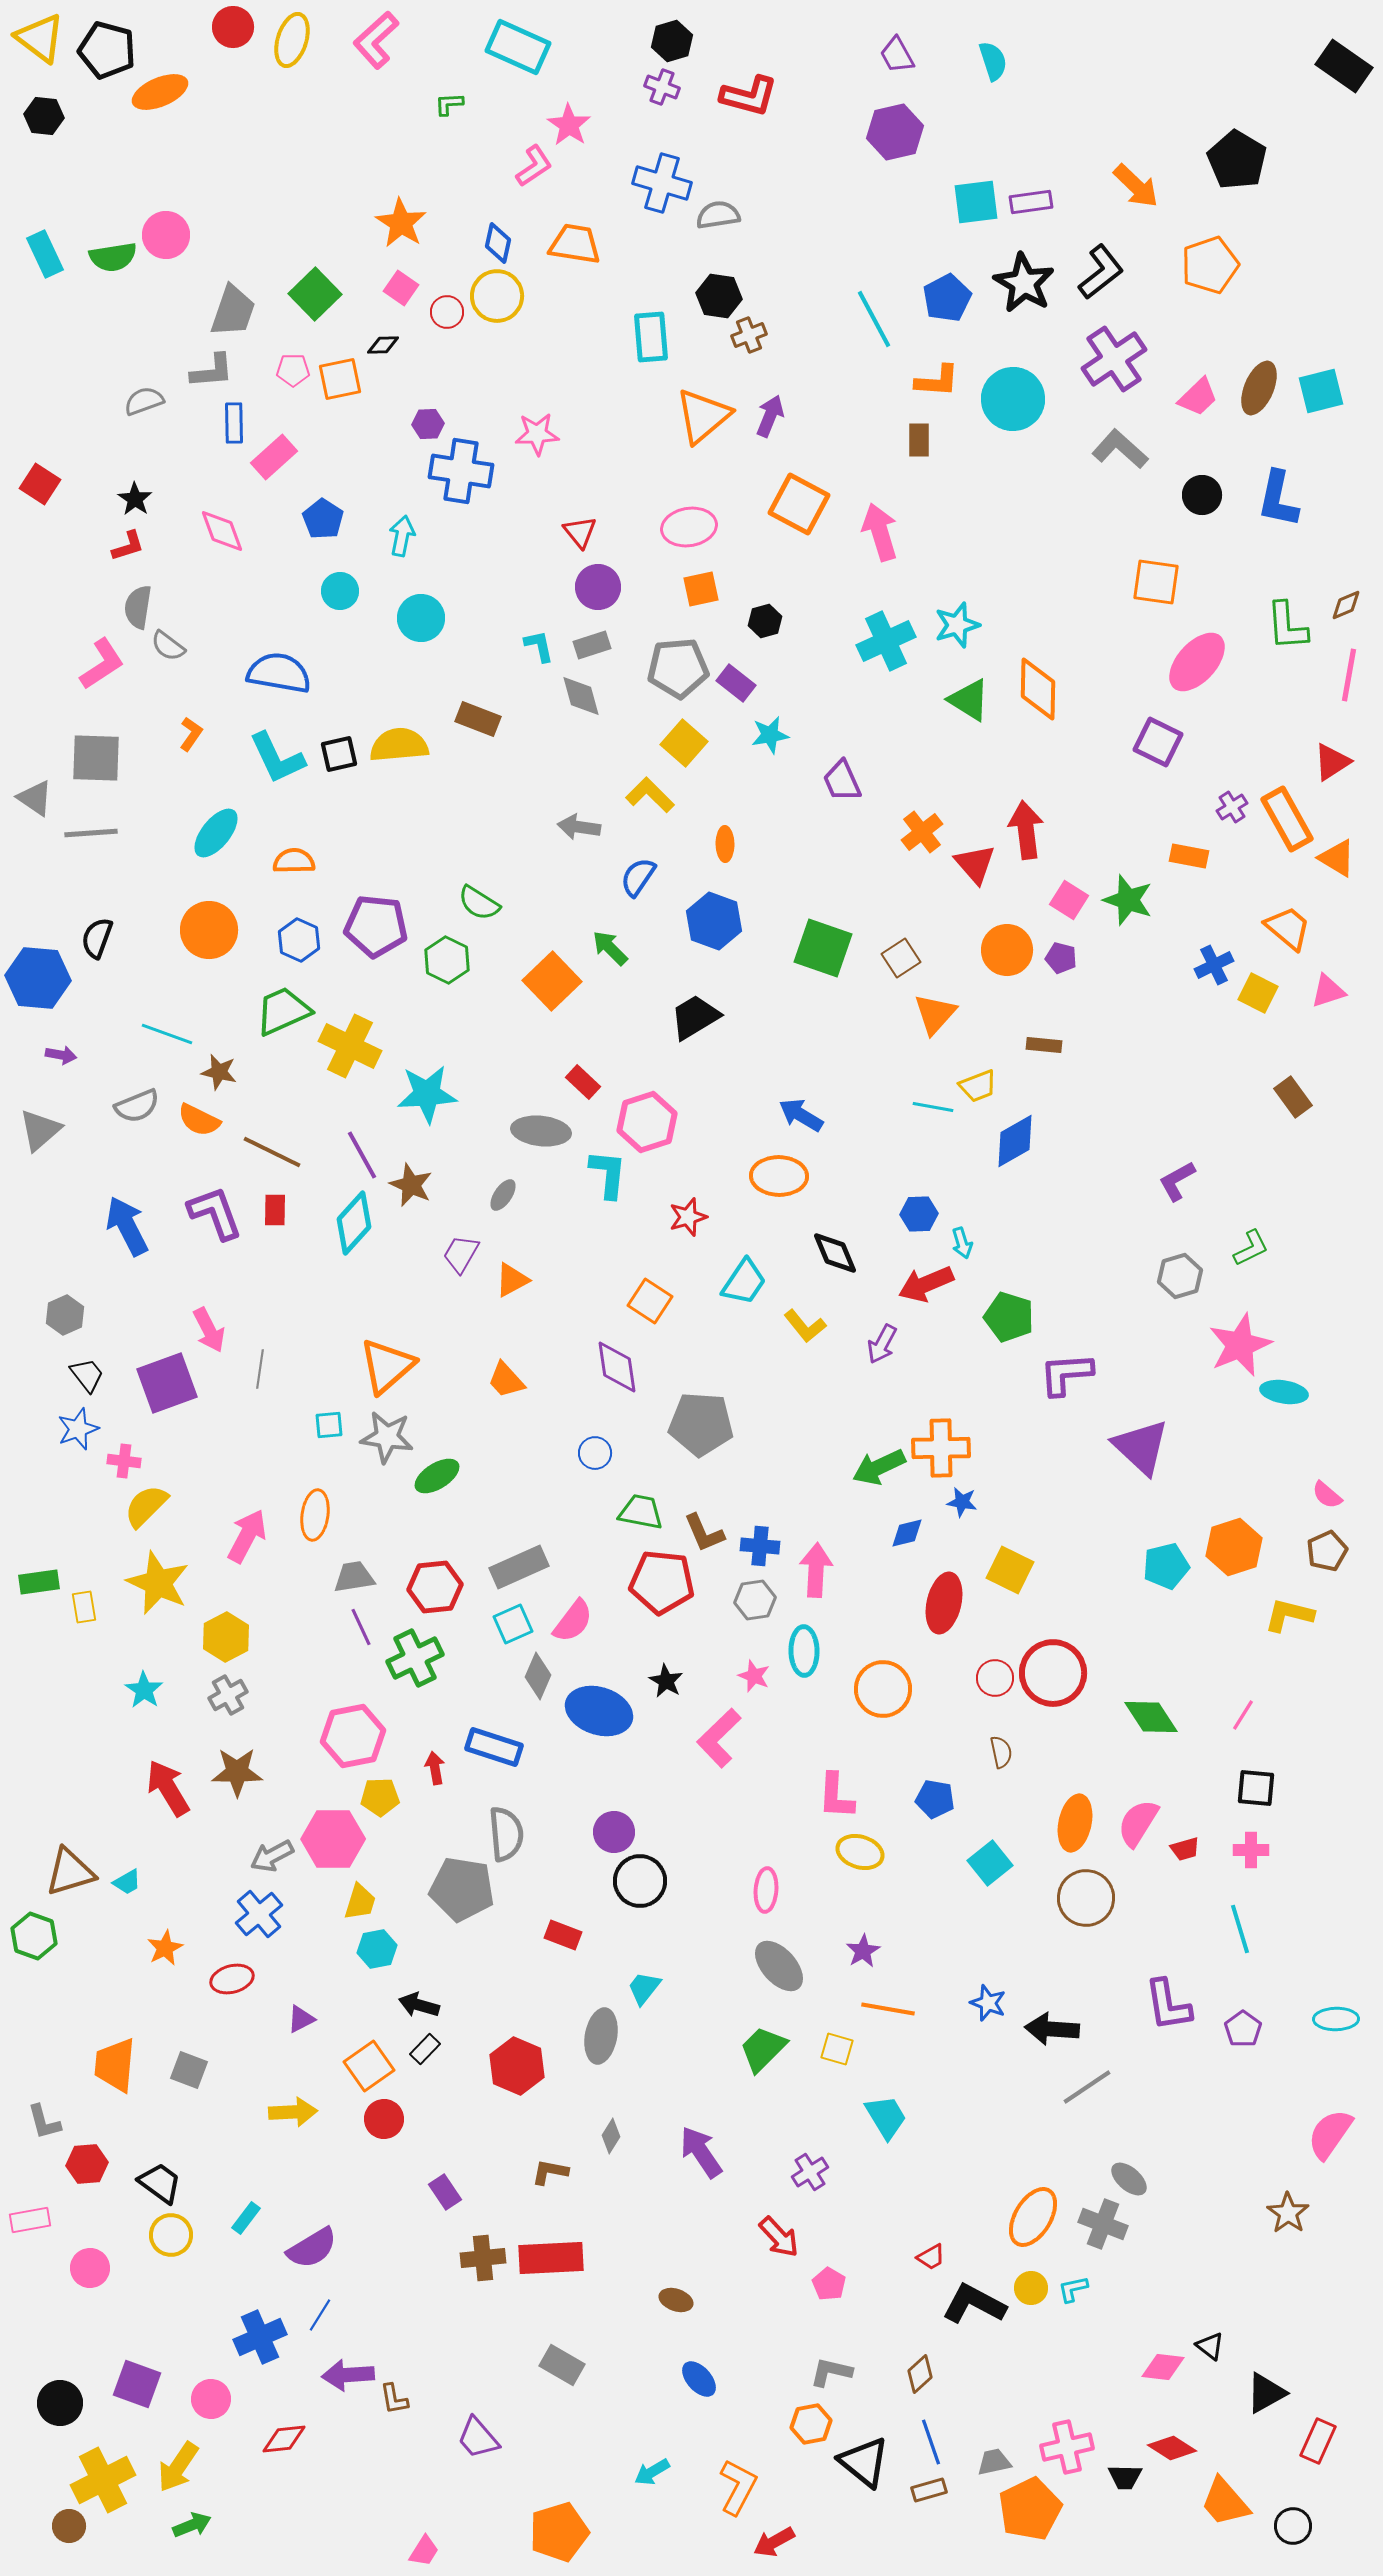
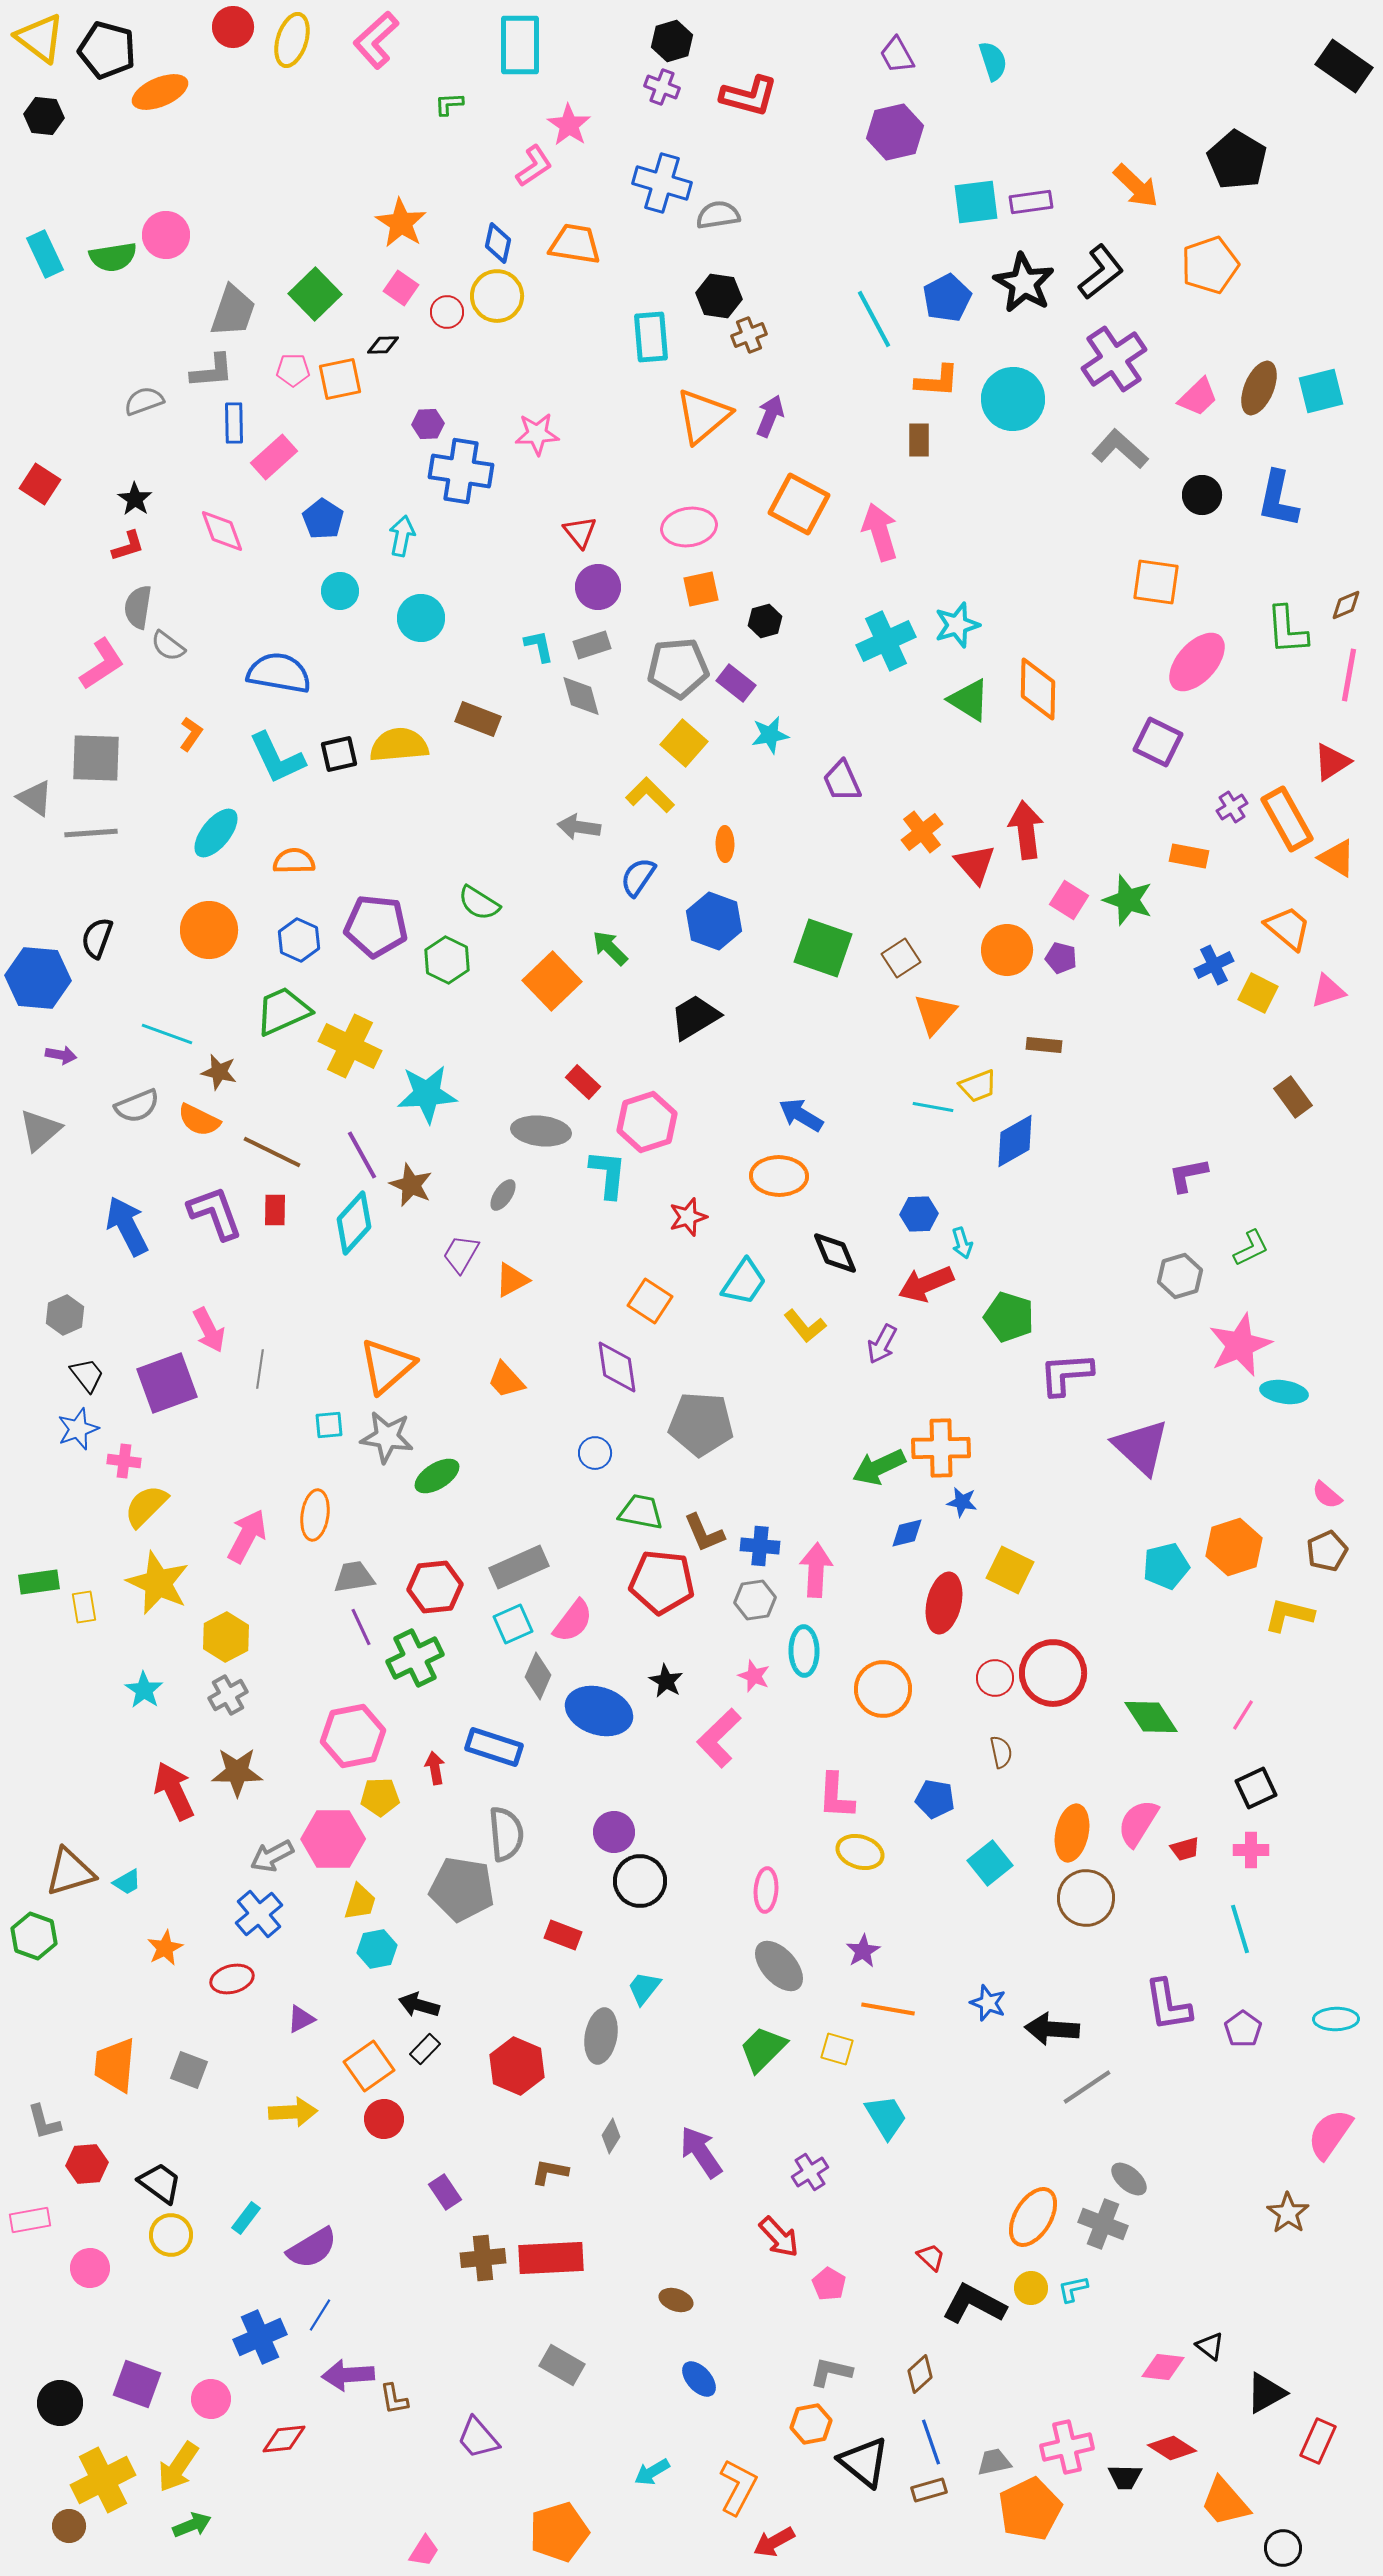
cyan rectangle at (518, 47): moved 2 px right, 2 px up; rotated 66 degrees clockwise
green L-shape at (1287, 626): moved 4 px down
purple L-shape at (1177, 1181): moved 11 px right, 6 px up; rotated 18 degrees clockwise
red arrow at (168, 1788): moved 6 px right, 3 px down; rotated 6 degrees clockwise
black square at (1256, 1788): rotated 30 degrees counterclockwise
orange ellipse at (1075, 1823): moved 3 px left, 10 px down
red trapezoid at (931, 2257): rotated 108 degrees counterclockwise
black circle at (1293, 2526): moved 10 px left, 22 px down
